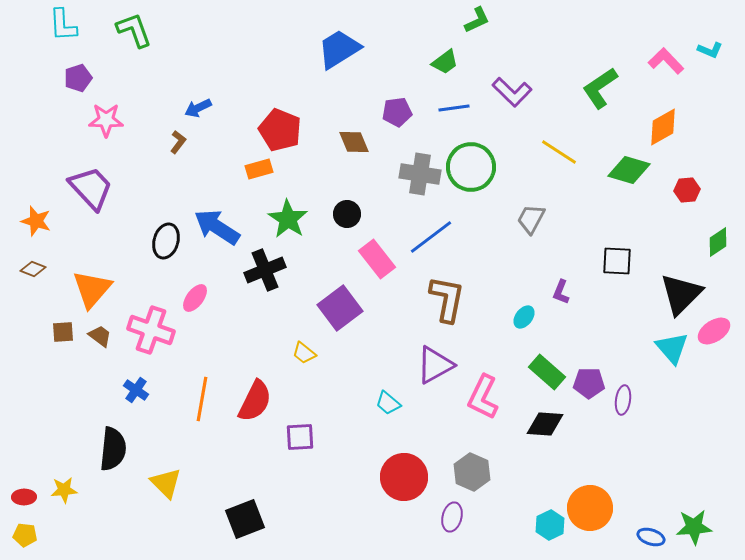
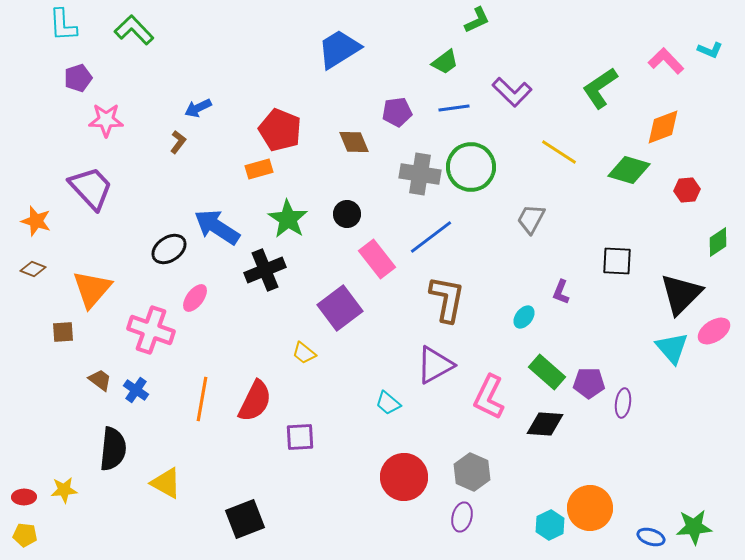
green L-shape at (134, 30): rotated 24 degrees counterclockwise
orange diamond at (663, 127): rotated 9 degrees clockwise
black ellipse at (166, 241): moved 3 px right, 8 px down; rotated 40 degrees clockwise
brown trapezoid at (100, 336): moved 44 px down
pink L-shape at (483, 397): moved 6 px right
purple ellipse at (623, 400): moved 3 px down
yellow triangle at (166, 483): rotated 16 degrees counterclockwise
purple ellipse at (452, 517): moved 10 px right
